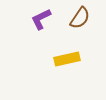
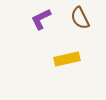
brown semicircle: rotated 120 degrees clockwise
